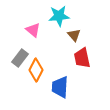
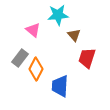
cyan star: moved 1 px left, 1 px up
red trapezoid: moved 5 px right; rotated 30 degrees clockwise
orange diamond: moved 1 px up
blue trapezoid: moved 1 px up
